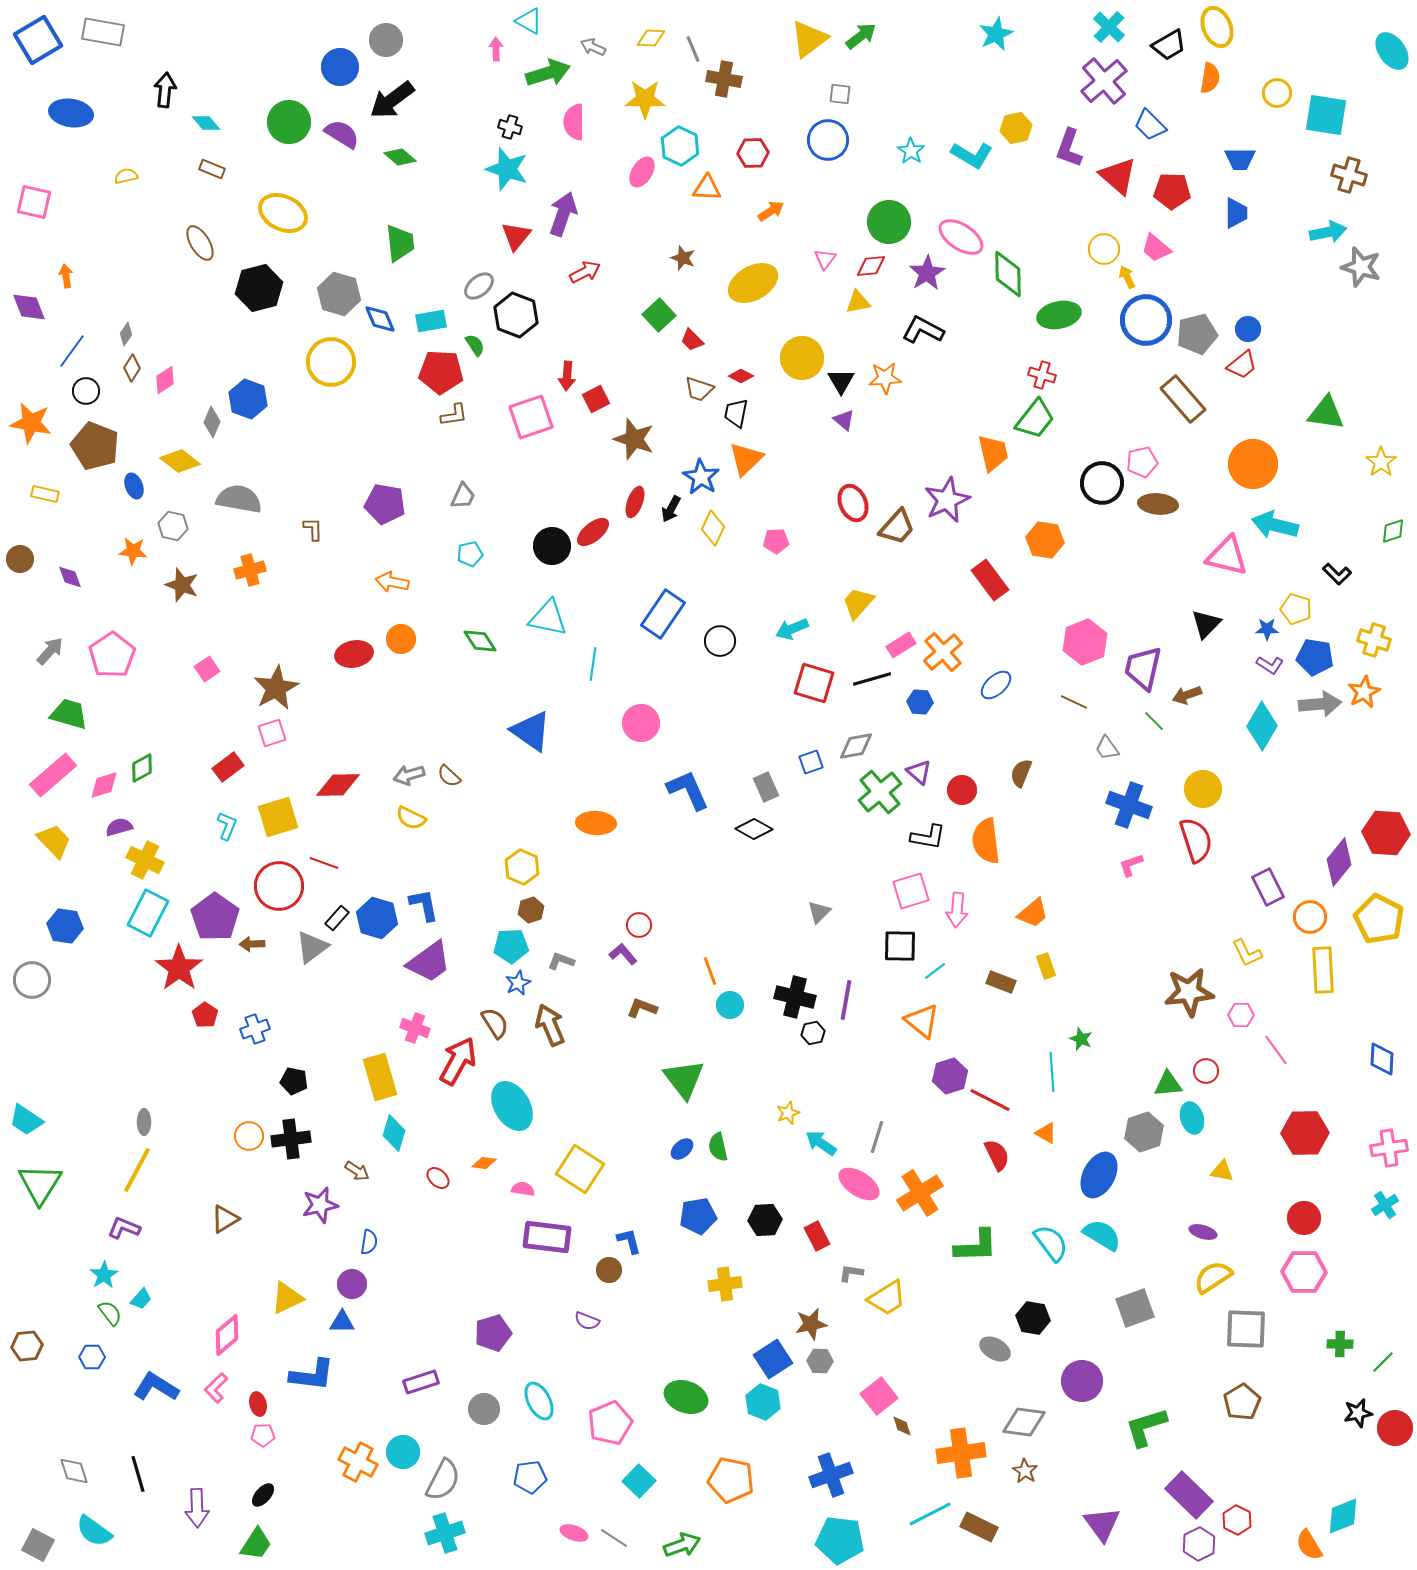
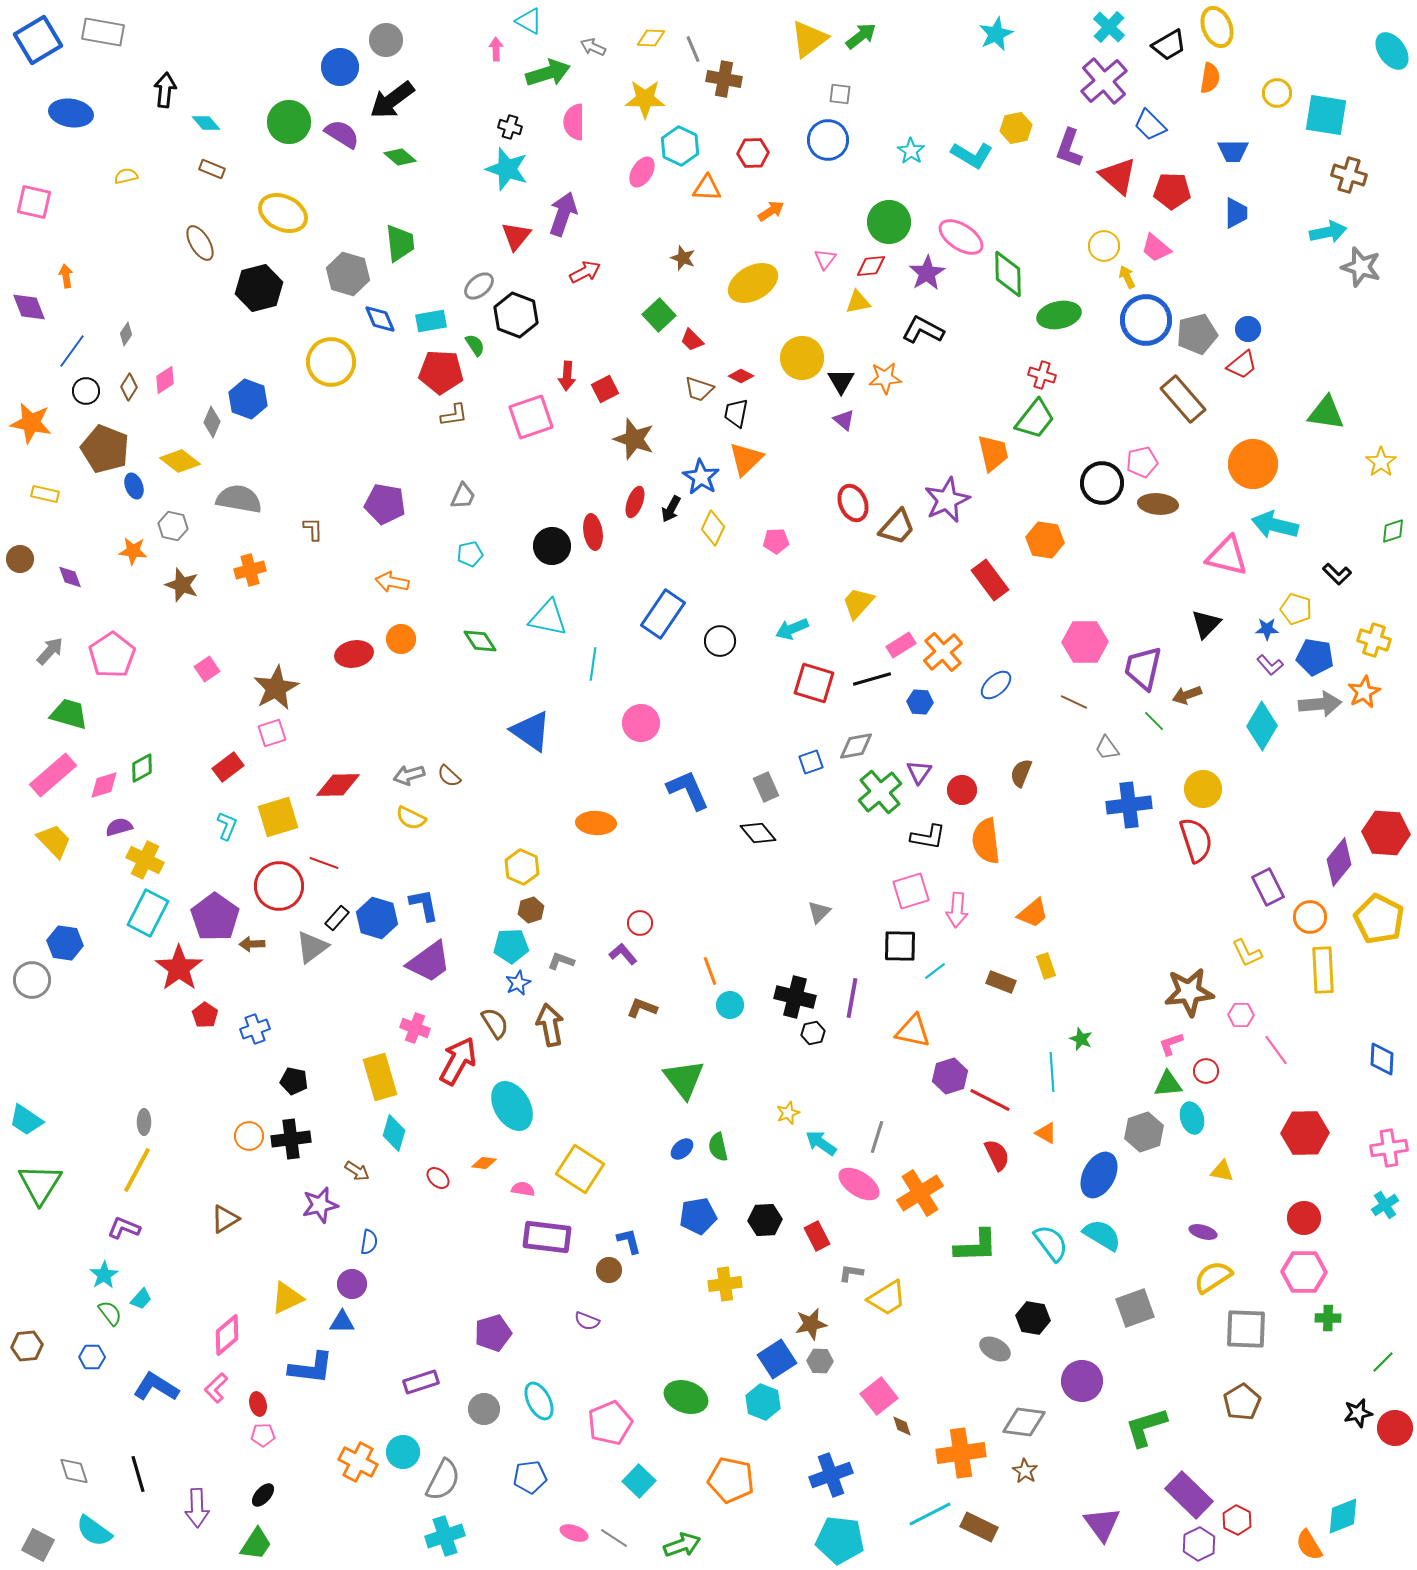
blue trapezoid at (1240, 159): moved 7 px left, 8 px up
yellow circle at (1104, 249): moved 3 px up
gray hexagon at (339, 294): moved 9 px right, 20 px up
brown diamond at (132, 368): moved 3 px left, 19 px down
red square at (596, 399): moved 9 px right, 10 px up
brown pentagon at (95, 446): moved 10 px right, 3 px down
red ellipse at (593, 532): rotated 60 degrees counterclockwise
pink hexagon at (1085, 642): rotated 21 degrees clockwise
purple L-shape at (1270, 665): rotated 16 degrees clockwise
purple triangle at (919, 772): rotated 24 degrees clockwise
blue cross at (1129, 805): rotated 27 degrees counterclockwise
black diamond at (754, 829): moved 4 px right, 4 px down; rotated 21 degrees clockwise
pink L-shape at (1131, 865): moved 40 px right, 179 px down
red circle at (639, 925): moved 1 px right, 2 px up
blue hexagon at (65, 926): moved 17 px down
purple line at (846, 1000): moved 6 px right, 2 px up
orange triangle at (922, 1021): moved 9 px left, 10 px down; rotated 27 degrees counterclockwise
brown arrow at (550, 1025): rotated 12 degrees clockwise
green cross at (1340, 1344): moved 12 px left, 26 px up
blue square at (773, 1359): moved 4 px right
blue L-shape at (312, 1375): moved 1 px left, 7 px up
cyan cross at (445, 1533): moved 3 px down
